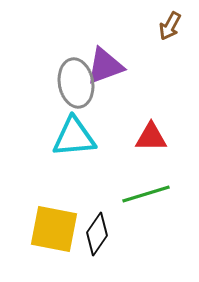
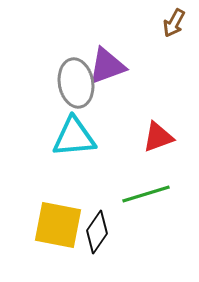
brown arrow: moved 4 px right, 3 px up
purple triangle: moved 2 px right
red triangle: moved 7 px right; rotated 20 degrees counterclockwise
yellow square: moved 4 px right, 4 px up
black diamond: moved 2 px up
